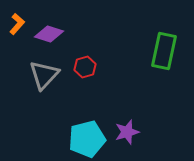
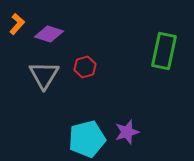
gray triangle: rotated 12 degrees counterclockwise
